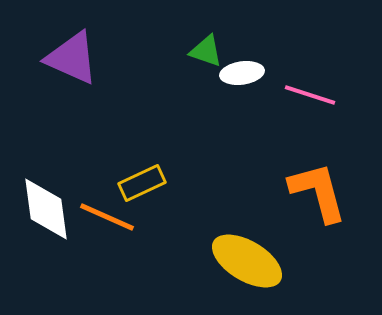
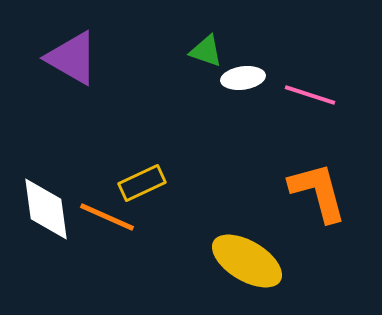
purple triangle: rotated 6 degrees clockwise
white ellipse: moved 1 px right, 5 px down
